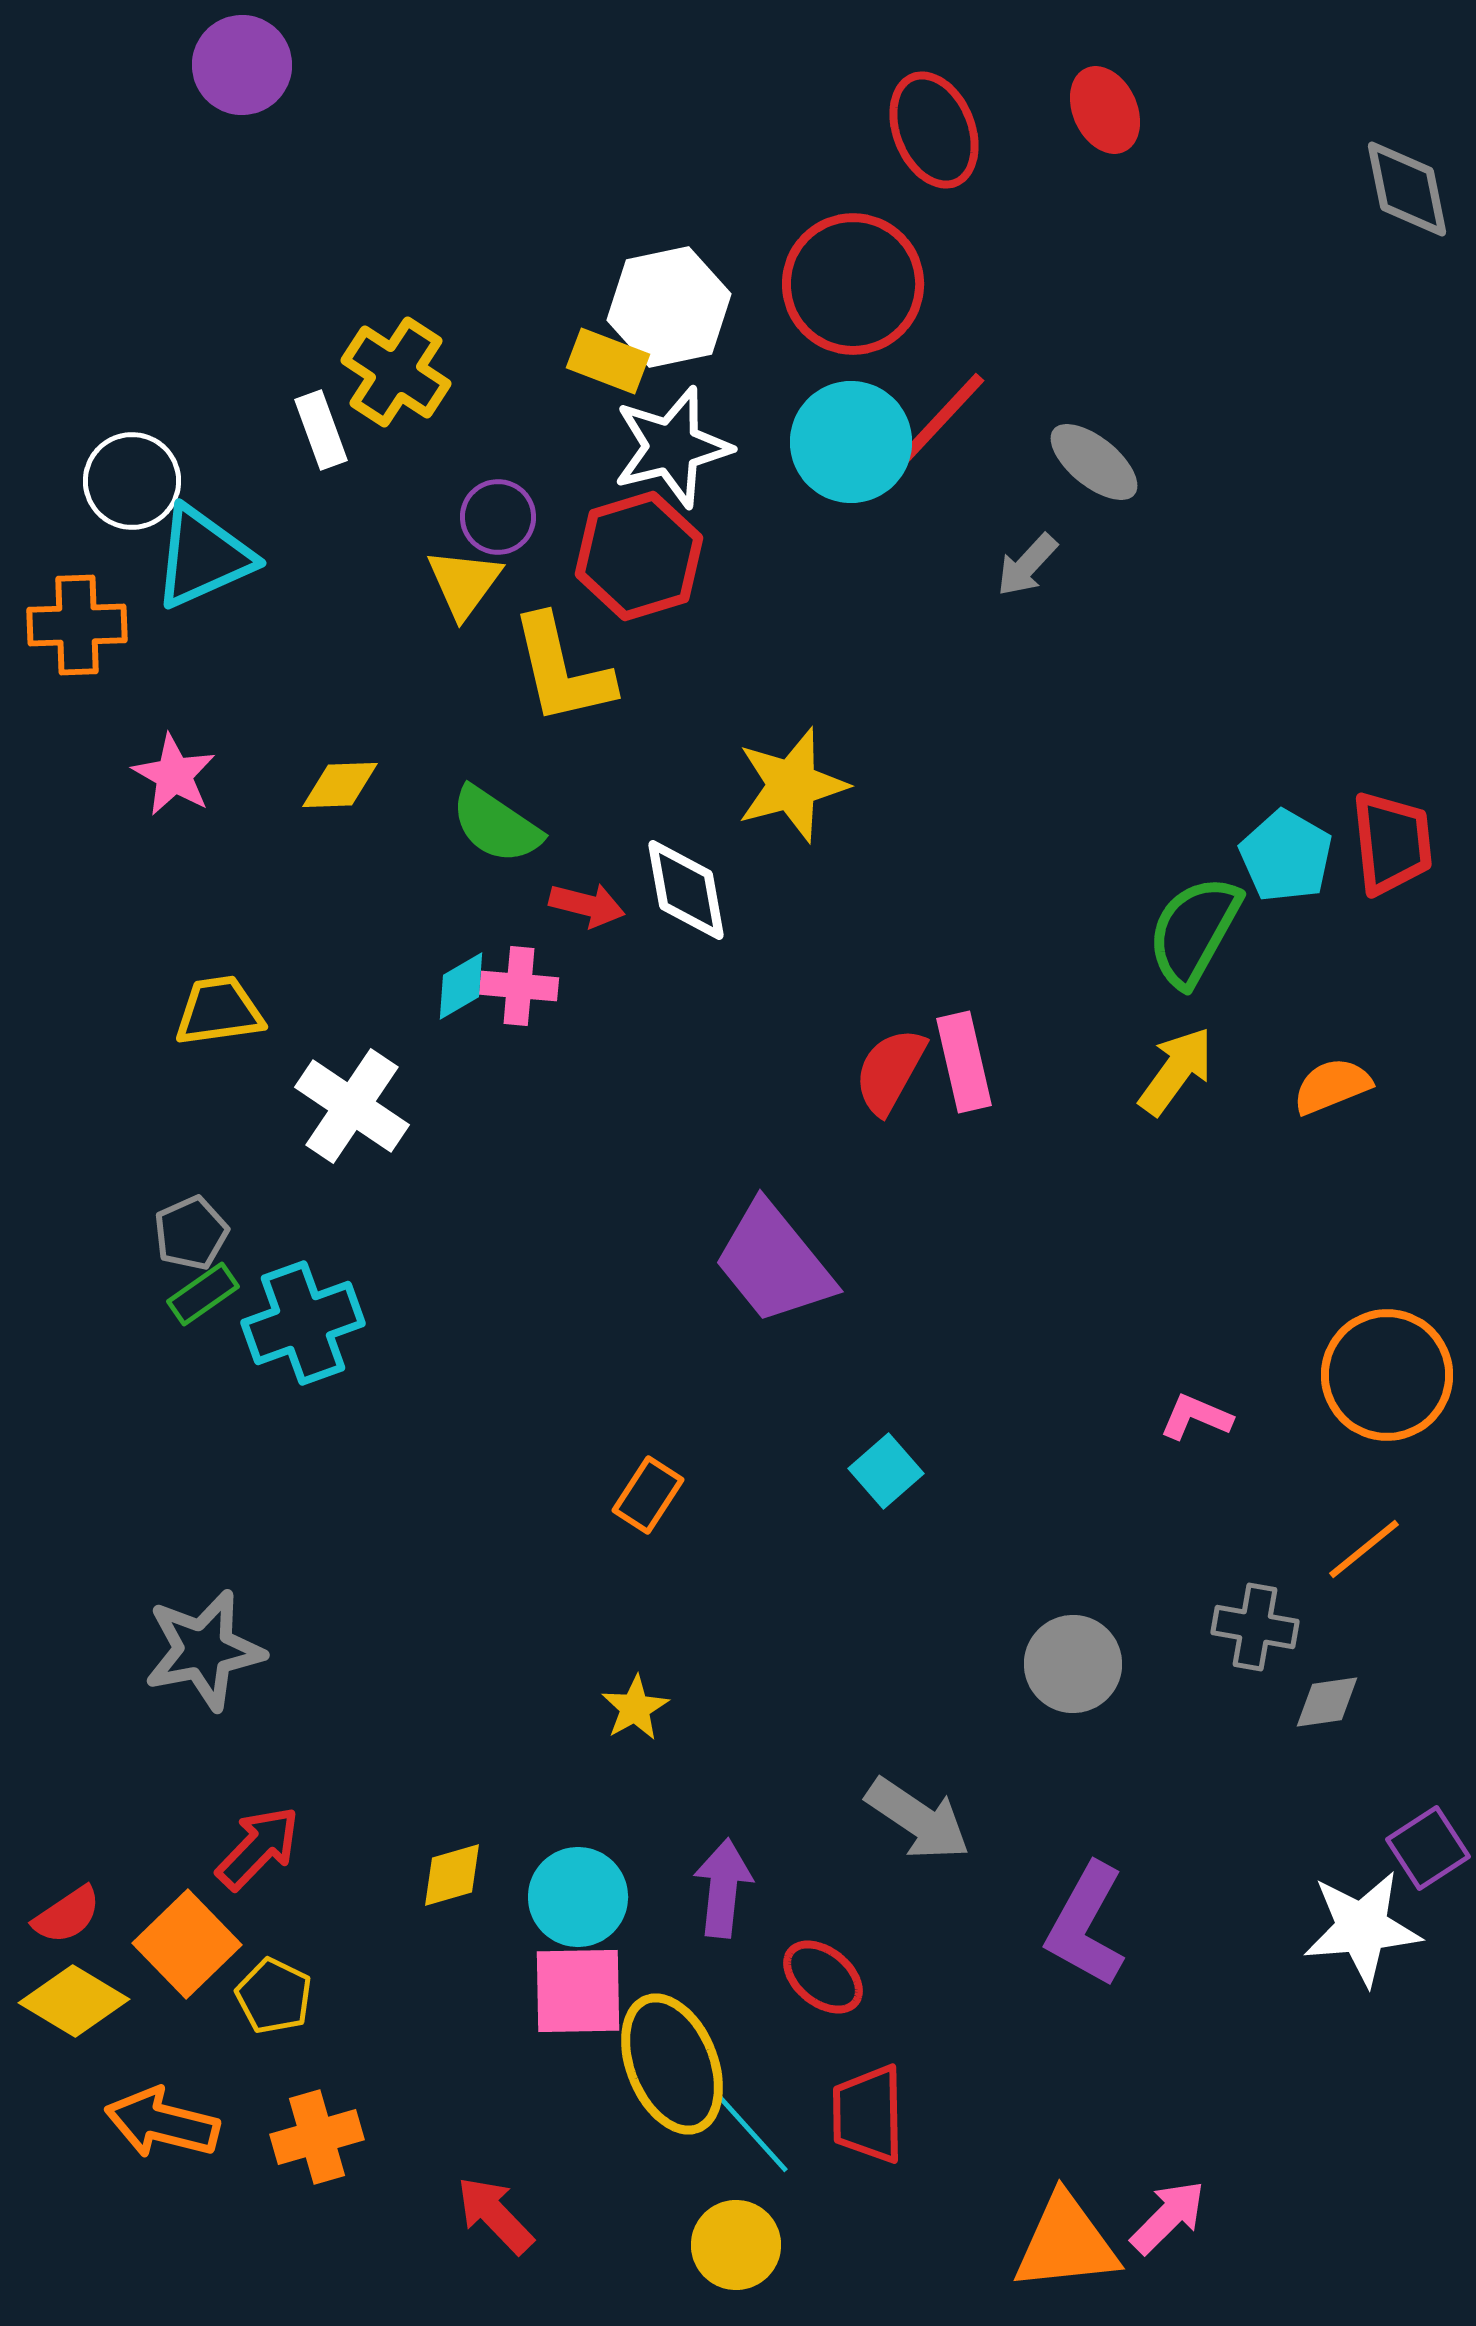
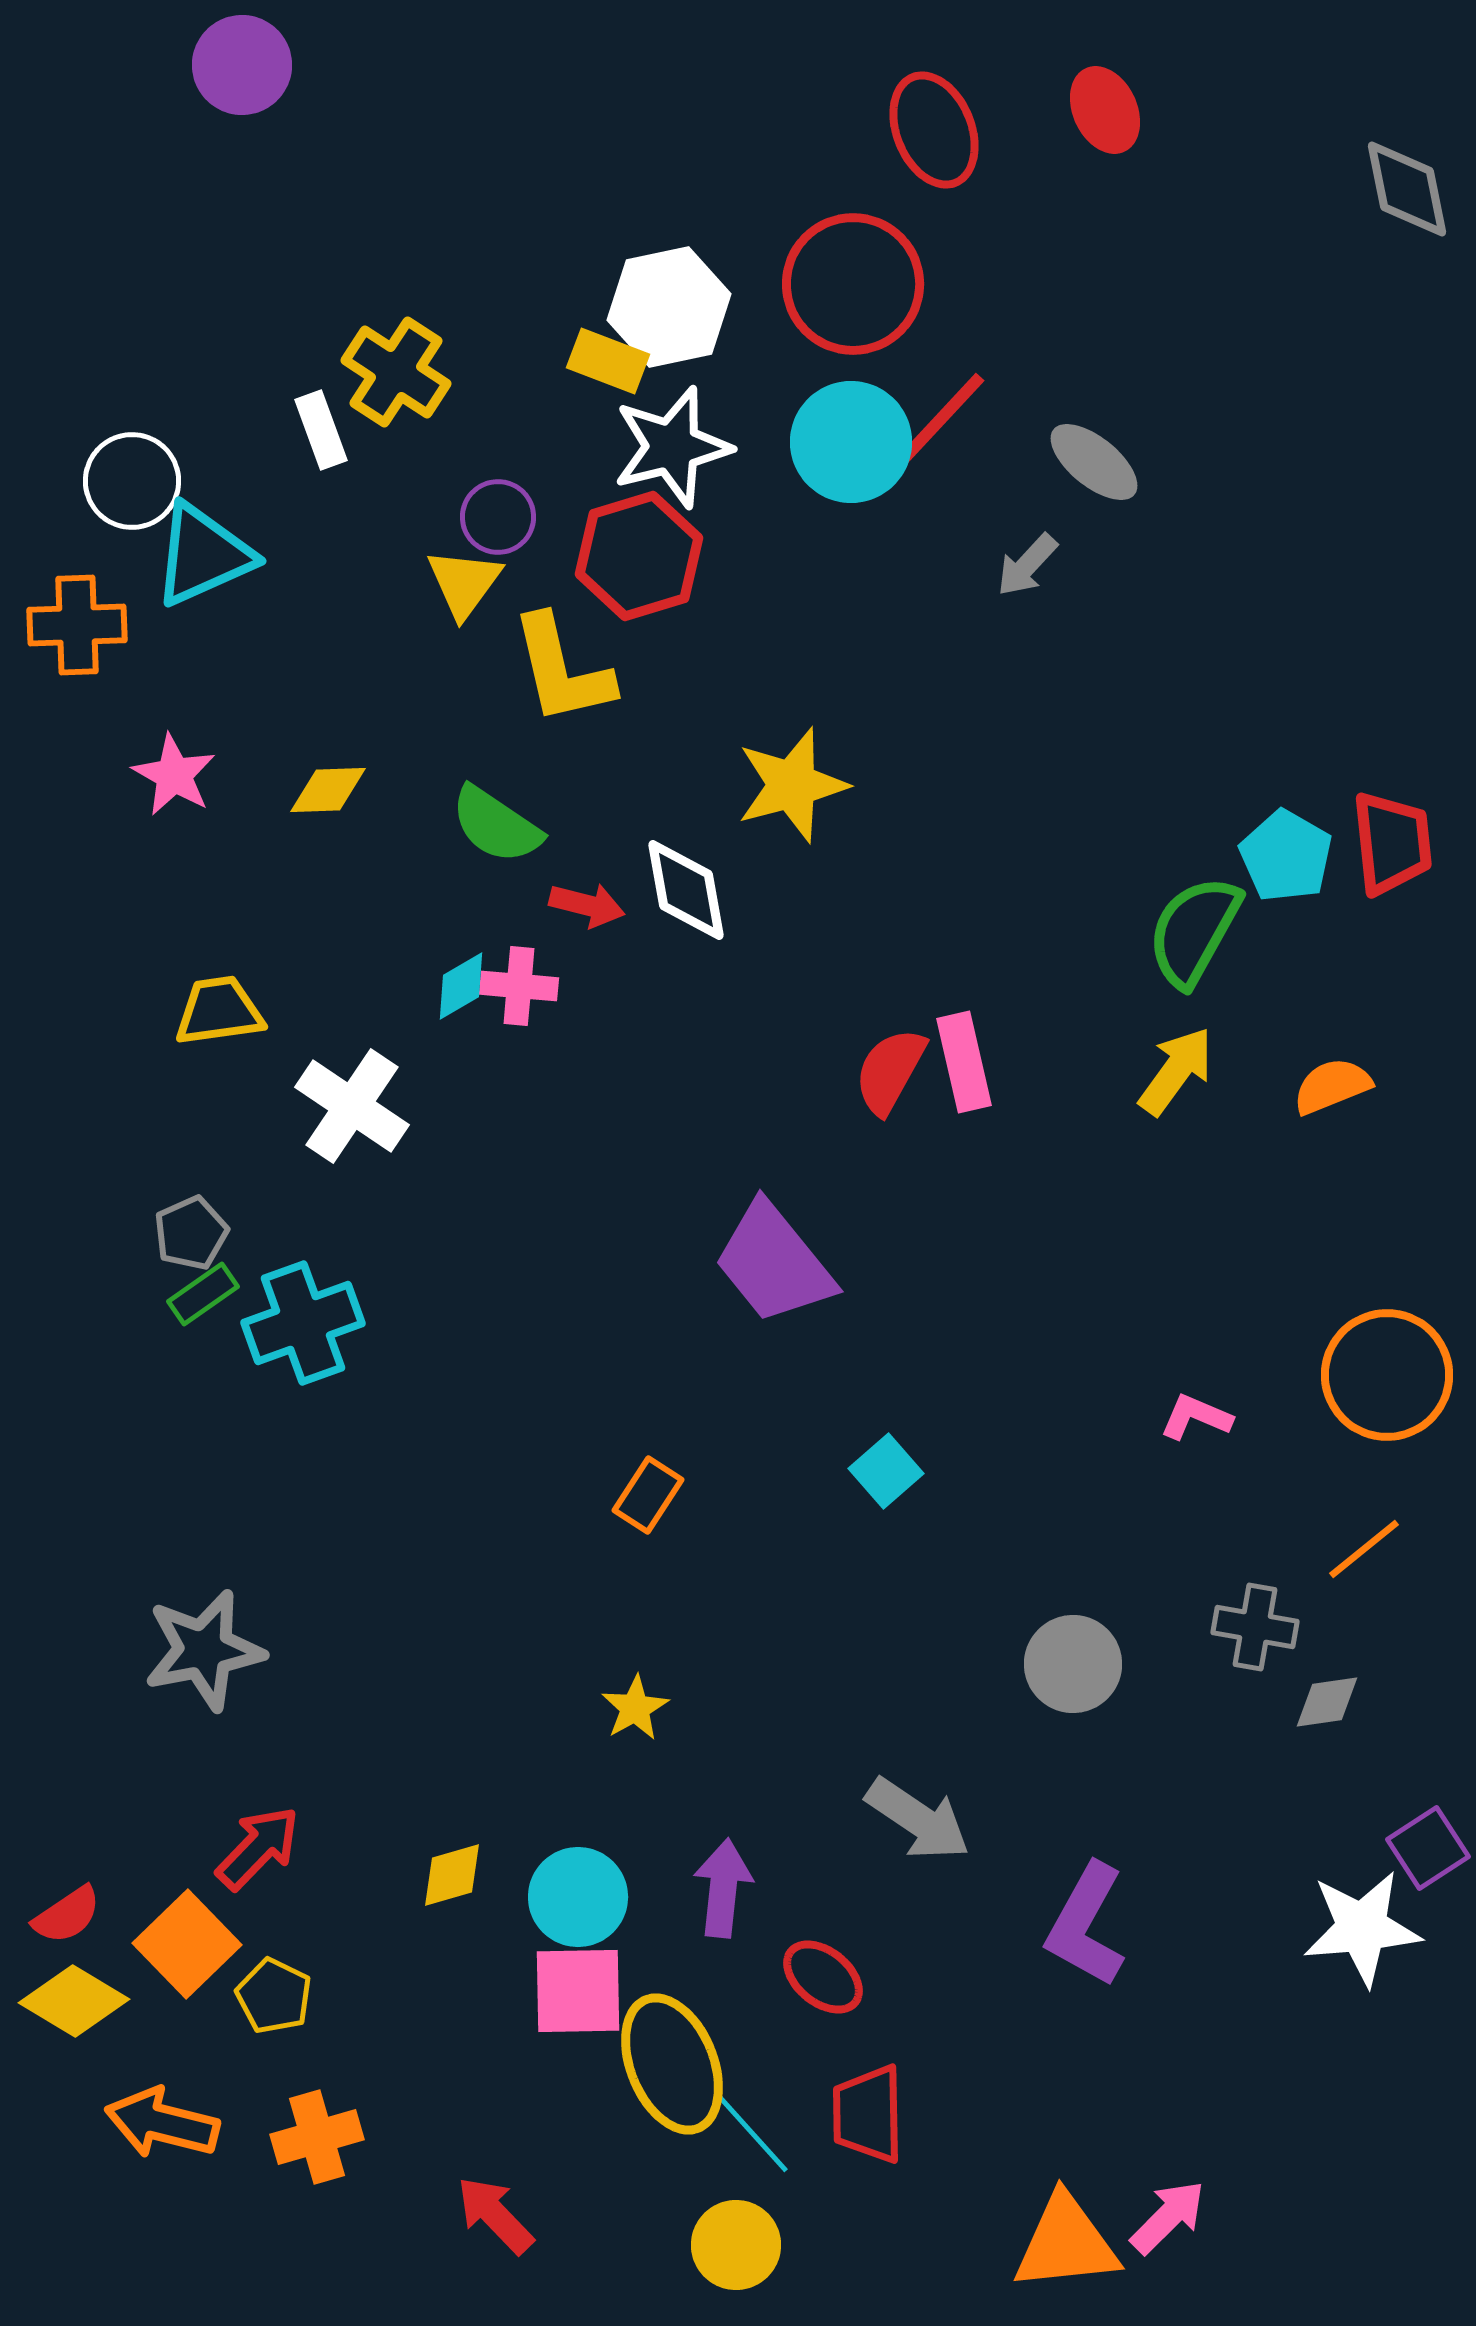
cyan triangle at (203, 557): moved 2 px up
yellow diamond at (340, 785): moved 12 px left, 5 px down
